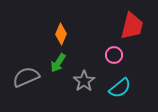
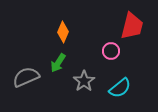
orange diamond: moved 2 px right, 2 px up
pink circle: moved 3 px left, 4 px up
